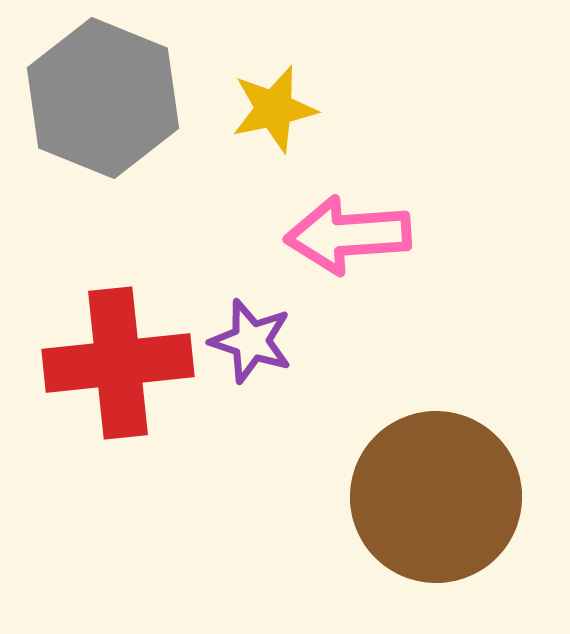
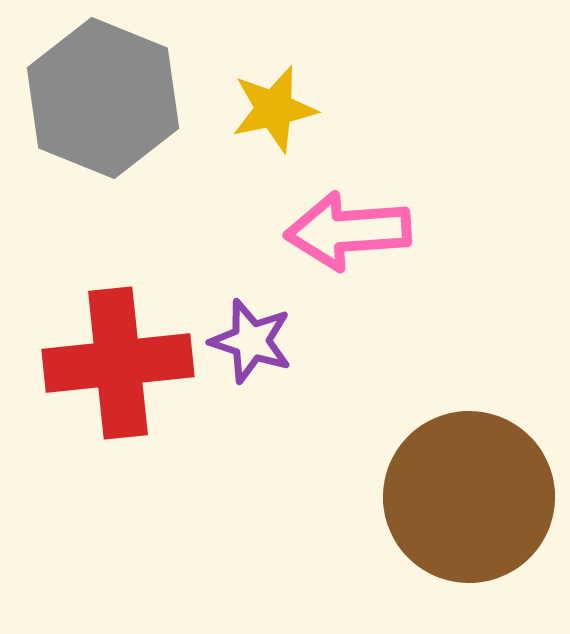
pink arrow: moved 4 px up
brown circle: moved 33 px right
